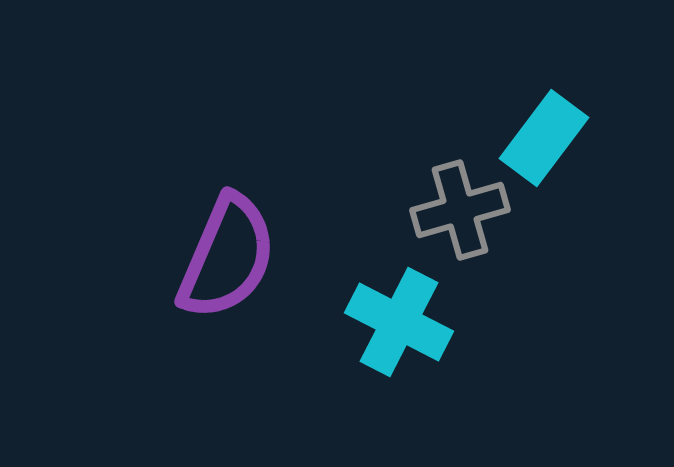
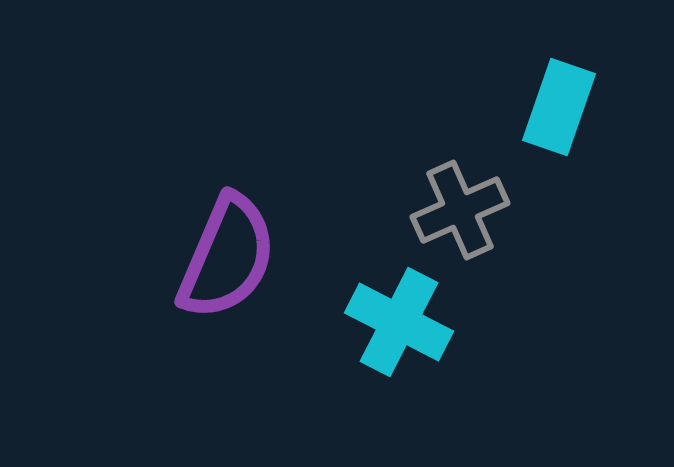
cyan rectangle: moved 15 px right, 31 px up; rotated 18 degrees counterclockwise
gray cross: rotated 8 degrees counterclockwise
